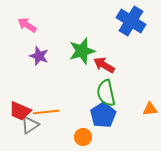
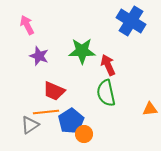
pink arrow: rotated 30 degrees clockwise
green star: rotated 16 degrees clockwise
red arrow: moved 4 px right; rotated 35 degrees clockwise
red trapezoid: moved 34 px right, 20 px up
blue pentagon: moved 32 px left, 6 px down
orange circle: moved 1 px right, 3 px up
